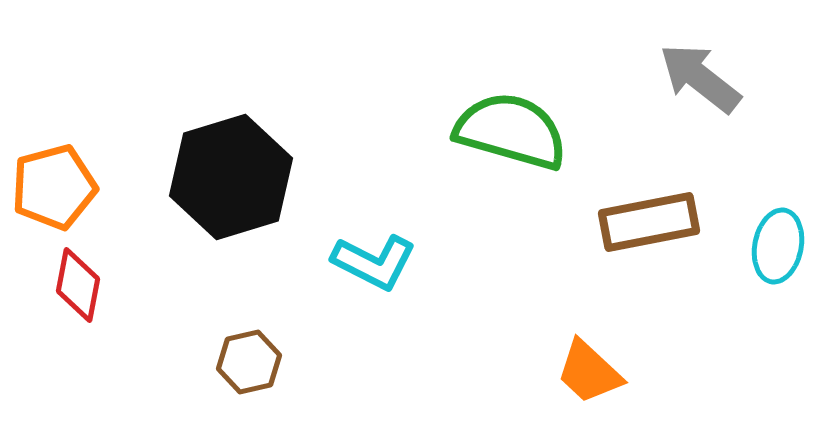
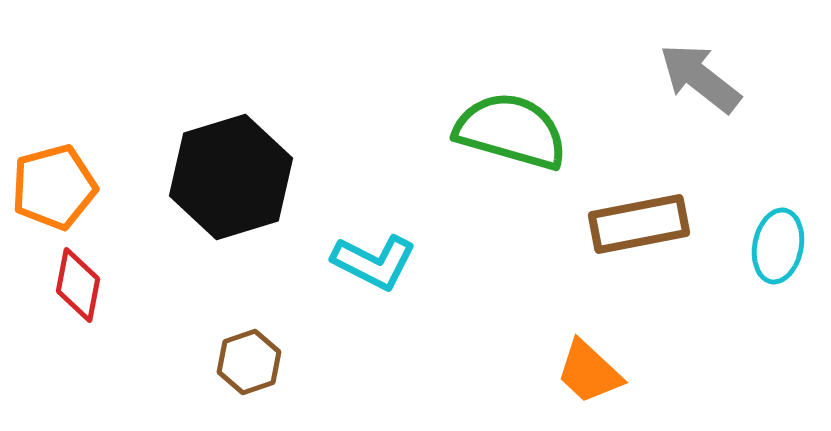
brown rectangle: moved 10 px left, 2 px down
brown hexagon: rotated 6 degrees counterclockwise
